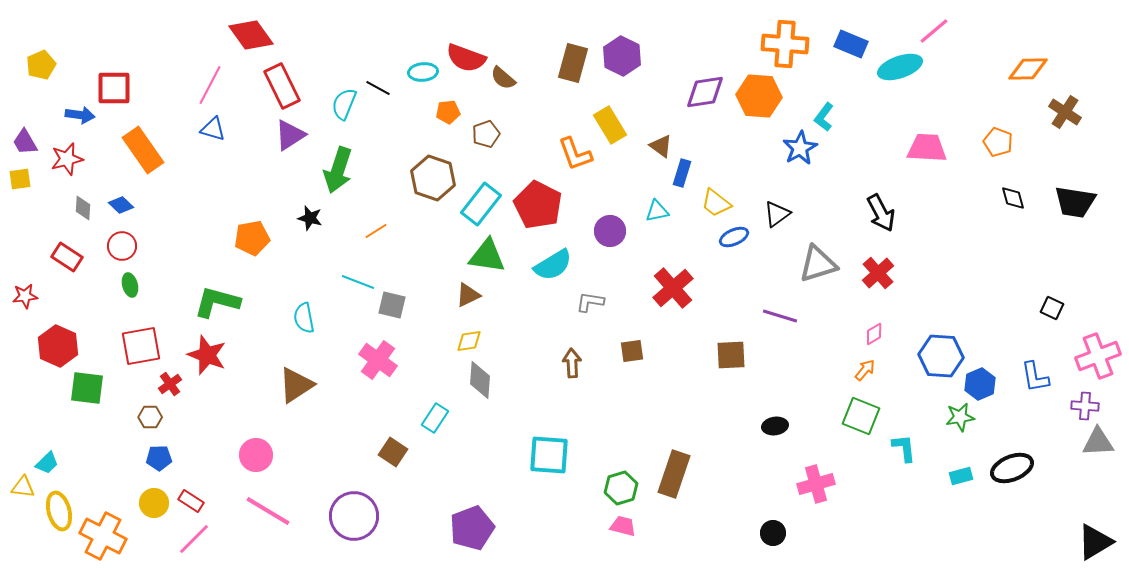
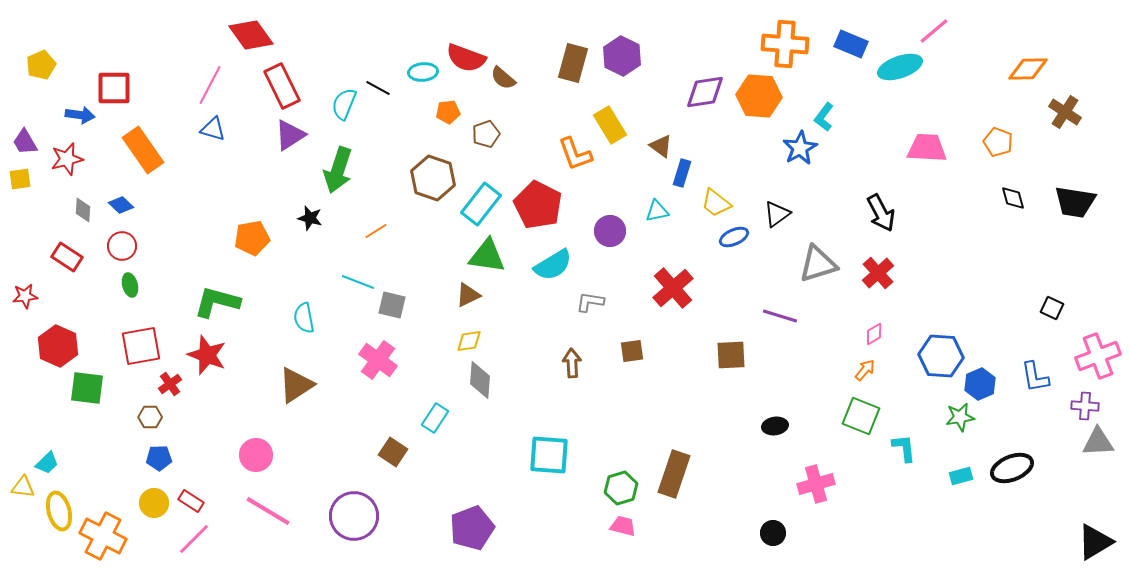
gray diamond at (83, 208): moved 2 px down
